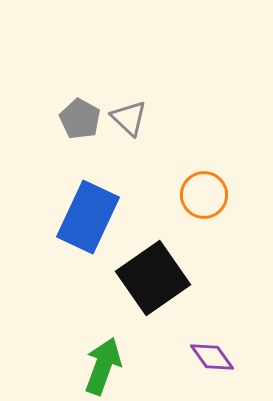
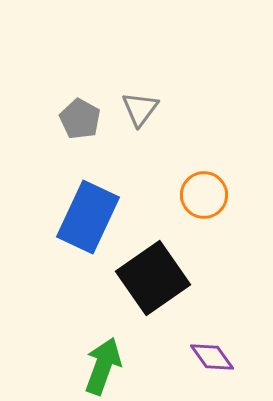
gray triangle: moved 11 px right, 9 px up; rotated 24 degrees clockwise
